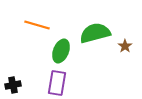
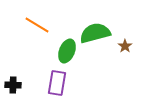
orange line: rotated 15 degrees clockwise
green ellipse: moved 6 px right
black cross: rotated 14 degrees clockwise
